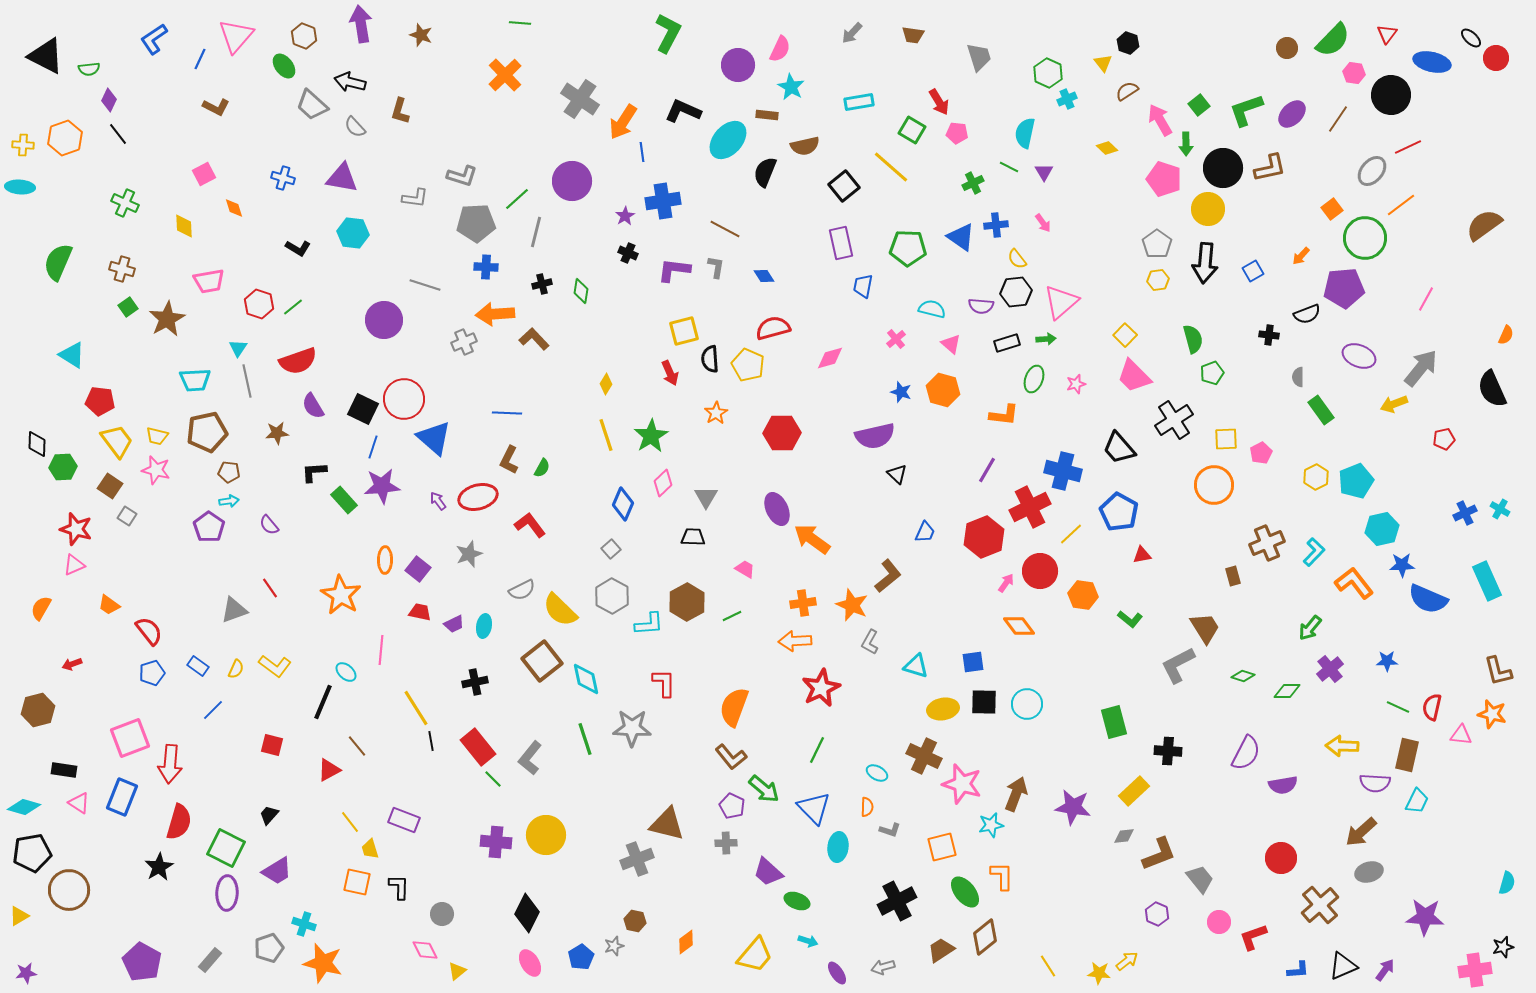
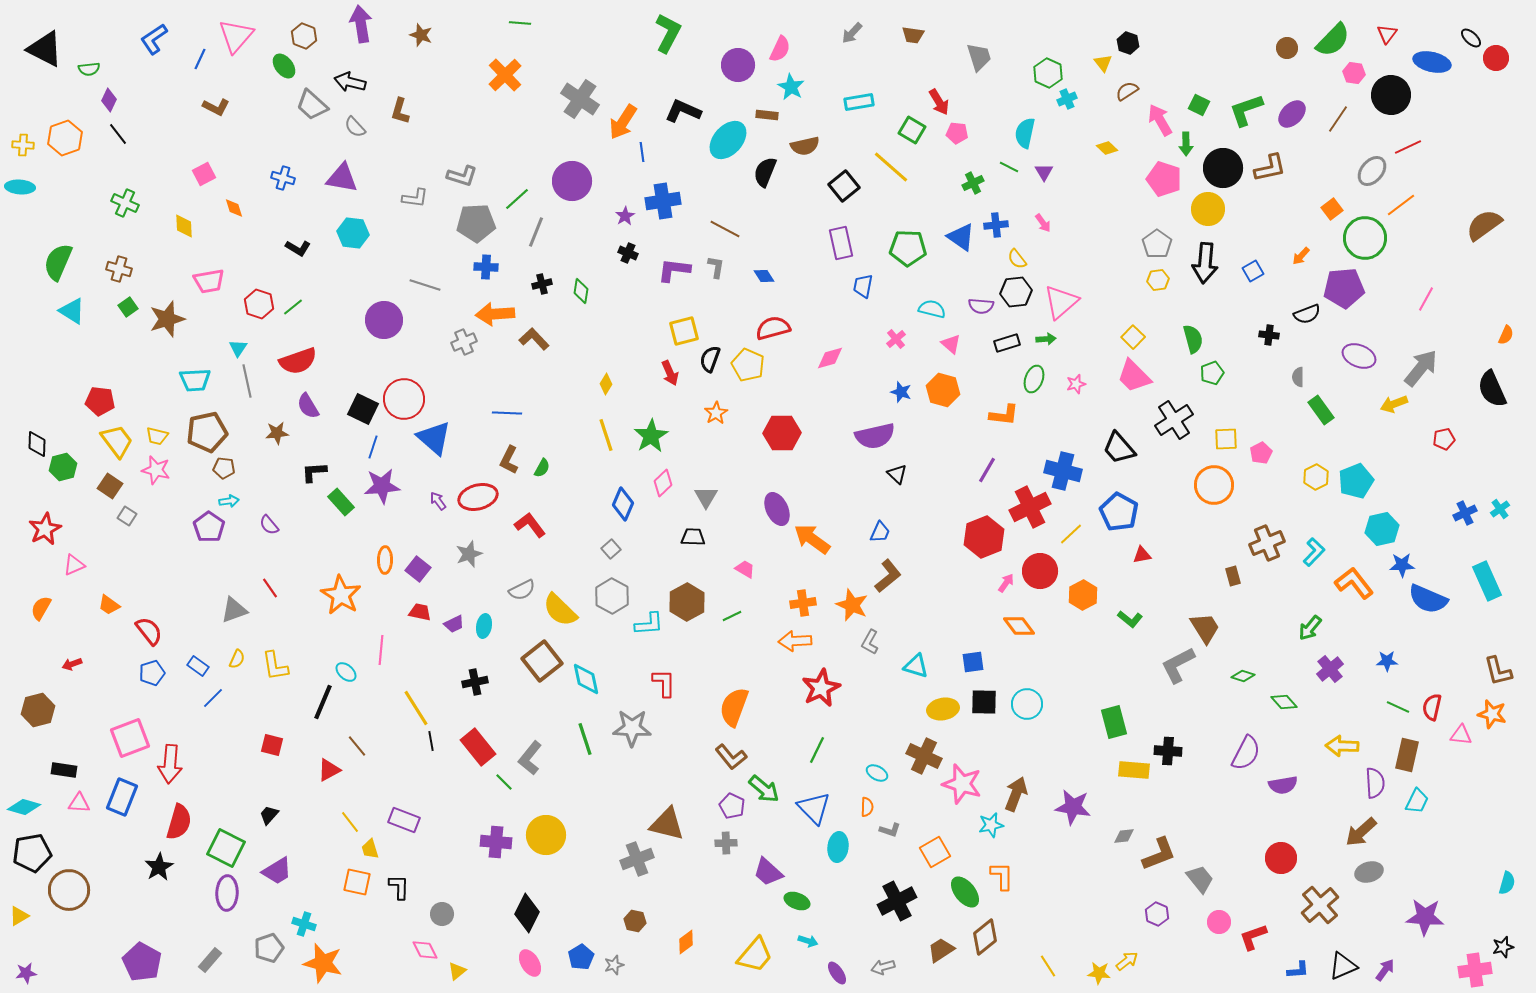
black triangle at (46, 56): moved 1 px left, 7 px up
green square at (1199, 105): rotated 25 degrees counterclockwise
gray line at (536, 232): rotated 8 degrees clockwise
brown cross at (122, 269): moved 3 px left
brown star at (167, 319): rotated 12 degrees clockwise
yellow square at (1125, 335): moved 8 px right, 2 px down
cyan triangle at (72, 355): moved 44 px up
black semicircle at (710, 359): rotated 24 degrees clockwise
purple semicircle at (313, 406): moved 5 px left
green hexagon at (63, 467): rotated 12 degrees counterclockwise
brown pentagon at (229, 472): moved 5 px left, 4 px up
green rectangle at (344, 500): moved 3 px left, 2 px down
cyan cross at (1500, 509): rotated 24 degrees clockwise
red star at (76, 529): moved 31 px left; rotated 28 degrees clockwise
blue trapezoid at (925, 532): moved 45 px left
orange hexagon at (1083, 595): rotated 24 degrees clockwise
yellow L-shape at (275, 666): rotated 44 degrees clockwise
yellow semicircle at (236, 669): moved 1 px right, 10 px up
green diamond at (1287, 691): moved 3 px left, 11 px down; rotated 48 degrees clockwise
blue line at (213, 710): moved 12 px up
green line at (493, 779): moved 11 px right, 3 px down
purple semicircle at (1375, 783): rotated 96 degrees counterclockwise
yellow rectangle at (1134, 791): moved 21 px up; rotated 48 degrees clockwise
pink triangle at (79, 803): rotated 30 degrees counterclockwise
orange square at (942, 847): moved 7 px left, 5 px down; rotated 16 degrees counterclockwise
gray star at (614, 946): moved 19 px down
